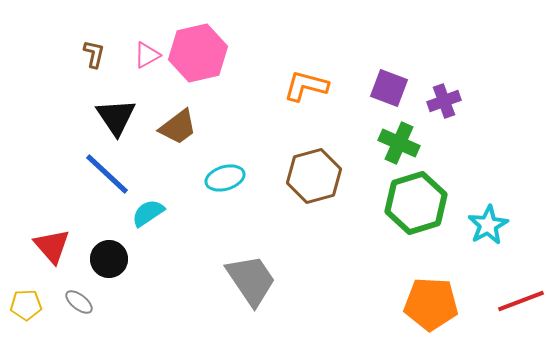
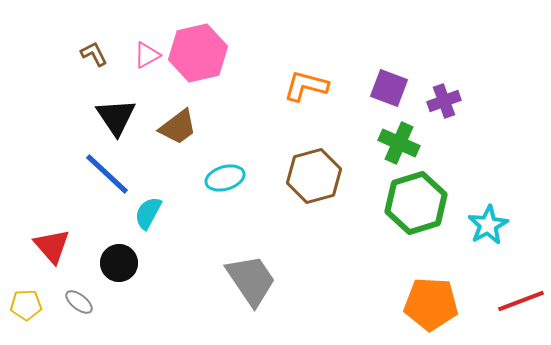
brown L-shape: rotated 40 degrees counterclockwise
cyan semicircle: rotated 28 degrees counterclockwise
black circle: moved 10 px right, 4 px down
